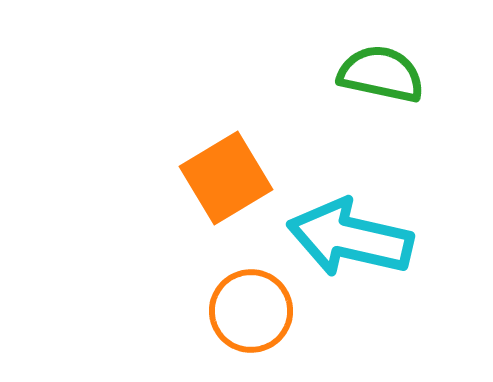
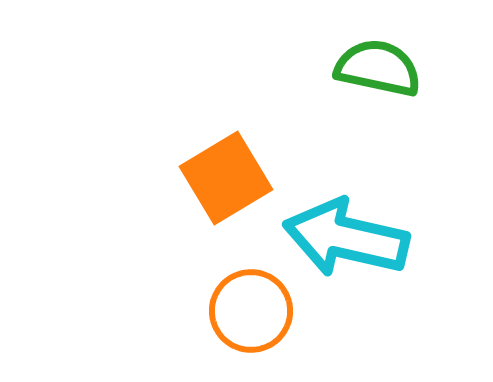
green semicircle: moved 3 px left, 6 px up
cyan arrow: moved 4 px left
